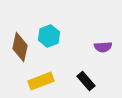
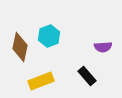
black rectangle: moved 1 px right, 5 px up
